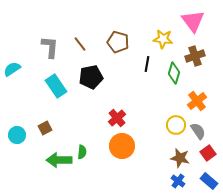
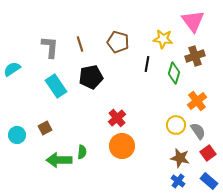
brown line: rotated 21 degrees clockwise
